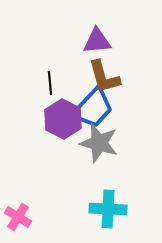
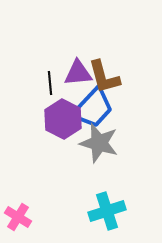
purple triangle: moved 19 px left, 32 px down
cyan cross: moved 1 px left, 2 px down; rotated 21 degrees counterclockwise
